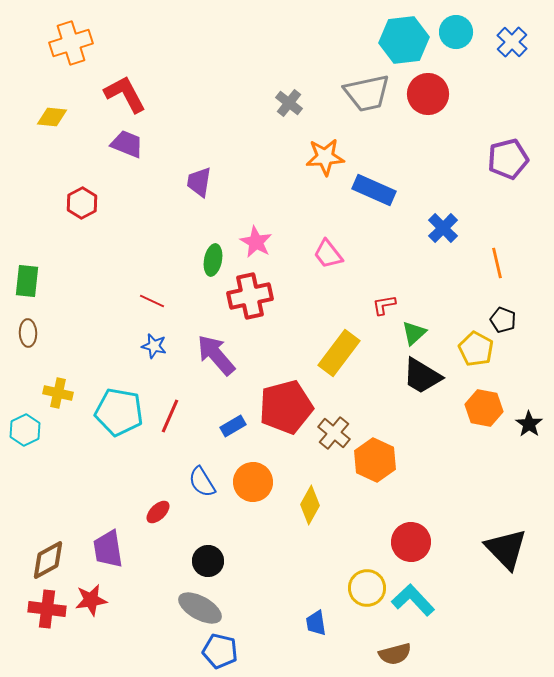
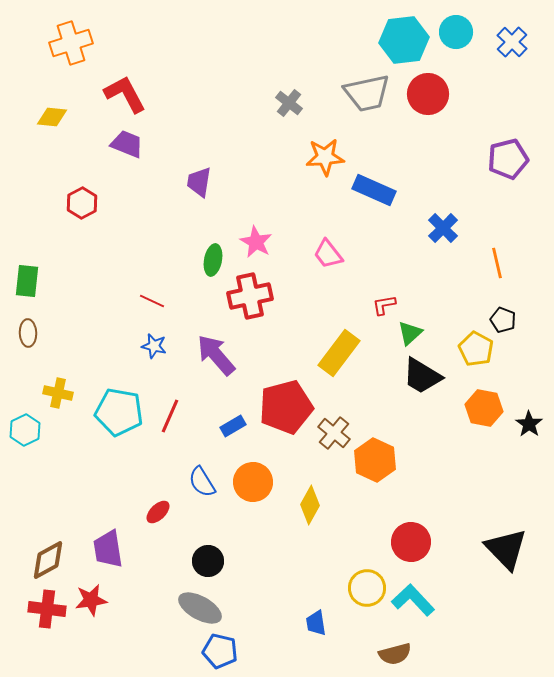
green triangle at (414, 333): moved 4 px left
